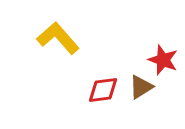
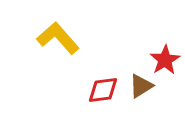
red star: moved 2 px right; rotated 20 degrees clockwise
brown triangle: moved 1 px up
